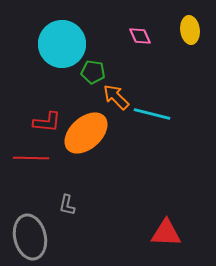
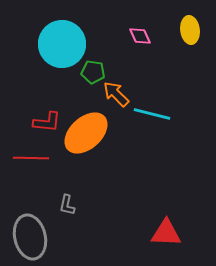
orange arrow: moved 3 px up
